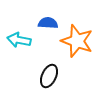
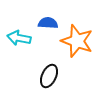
cyan arrow: moved 2 px up
